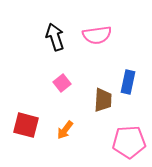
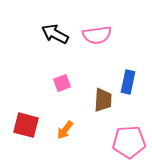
black arrow: moved 3 px up; rotated 44 degrees counterclockwise
pink square: rotated 18 degrees clockwise
